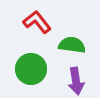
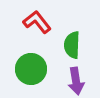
green semicircle: rotated 96 degrees counterclockwise
